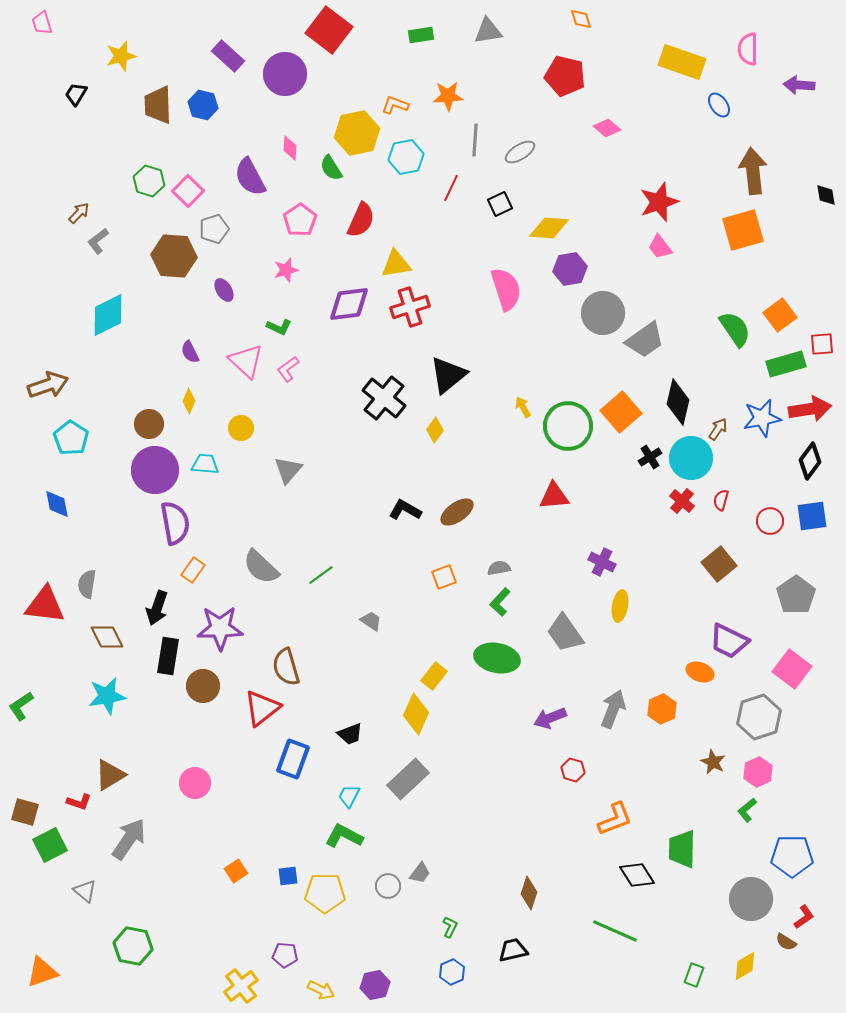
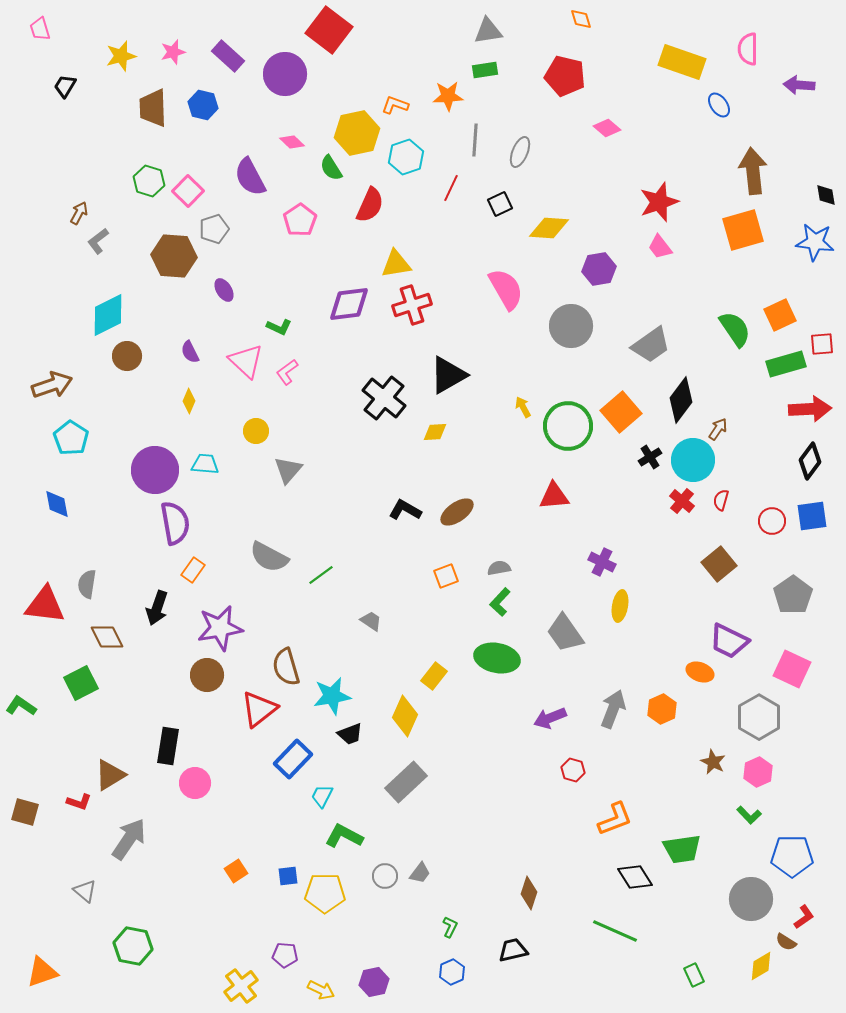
pink trapezoid at (42, 23): moved 2 px left, 6 px down
green rectangle at (421, 35): moved 64 px right, 35 px down
black trapezoid at (76, 94): moved 11 px left, 8 px up
brown trapezoid at (158, 105): moved 5 px left, 3 px down
pink diamond at (290, 148): moved 2 px right, 6 px up; rotated 50 degrees counterclockwise
gray ellipse at (520, 152): rotated 36 degrees counterclockwise
cyan hexagon at (406, 157): rotated 8 degrees counterclockwise
brown arrow at (79, 213): rotated 15 degrees counterclockwise
red semicircle at (361, 220): moved 9 px right, 15 px up
purple hexagon at (570, 269): moved 29 px right
pink star at (286, 270): moved 113 px left, 218 px up
pink semicircle at (506, 289): rotated 12 degrees counterclockwise
red cross at (410, 307): moved 2 px right, 2 px up
gray circle at (603, 313): moved 32 px left, 13 px down
orange square at (780, 315): rotated 12 degrees clockwise
gray trapezoid at (645, 340): moved 6 px right, 5 px down
pink L-shape at (288, 369): moved 1 px left, 3 px down
black triangle at (448, 375): rotated 9 degrees clockwise
brown arrow at (48, 385): moved 4 px right
black diamond at (678, 402): moved 3 px right, 2 px up; rotated 24 degrees clockwise
red arrow at (810, 409): rotated 6 degrees clockwise
blue star at (762, 418): moved 53 px right, 176 px up; rotated 18 degrees clockwise
brown circle at (149, 424): moved 22 px left, 68 px up
yellow circle at (241, 428): moved 15 px right, 3 px down
yellow diamond at (435, 430): moved 2 px down; rotated 50 degrees clockwise
cyan circle at (691, 458): moved 2 px right, 2 px down
red circle at (770, 521): moved 2 px right
gray semicircle at (261, 567): moved 8 px right, 10 px up; rotated 15 degrees counterclockwise
orange square at (444, 577): moved 2 px right, 1 px up
gray pentagon at (796, 595): moved 3 px left
purple star at (220, 628): rotated 9 degrees counterclockwise
black rectangle at (168, 656): moved 90 px down
pink square at (792, 669): rotated 12 degrees counterclockwise
brown circle at (203, 686): moved 4 px right, 11 px up
cyan star at (107, 696): moved 225 px right
green L-shape at (21, 706): rotated 68 degrees clockwise
red triangle at (262, 708): moved 3 px left, 1 px down
yellow diamond at (416, 714): moved 11 px left, 2 px down
gray hexagon at (759, 717): rotated 12 degrees counterclockwise
blue rectangle at (293, 759): rotated 24 degrees clockwise
gray rectangle at (408, 779): moved 2 px left, 3 px down
cyan trapezoid at (349, 796): moved 27 px left
green L-shape at (747, 810): moved 2 px right, 5 px down; rotated 95 degrees counterclockwise
green square at (50, 845): moved 31 px right, 162 px up
green trapezoid at (682, 849): rotated 99 degrees counterclockwise
black diamond at (637, 875): moved 2 px left, 2 px down
gray circle at (388, 886): moved 3 px left, 10 px up
yellow diamond at (745, 966): moved 16 px right
green rectangle at (694, 975): rotated 45 degrees counterclockwise
purple hexagon at (375, 985): moved 1 px left, 3 px up
